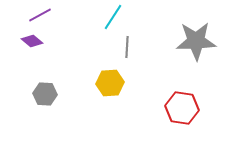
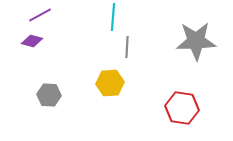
cyan line: rotated 28 degrees counterclockwise
purple diamond: rotated 25 degrees counterclockwise
gray hexagon: moved 4 px right, 1 px down
